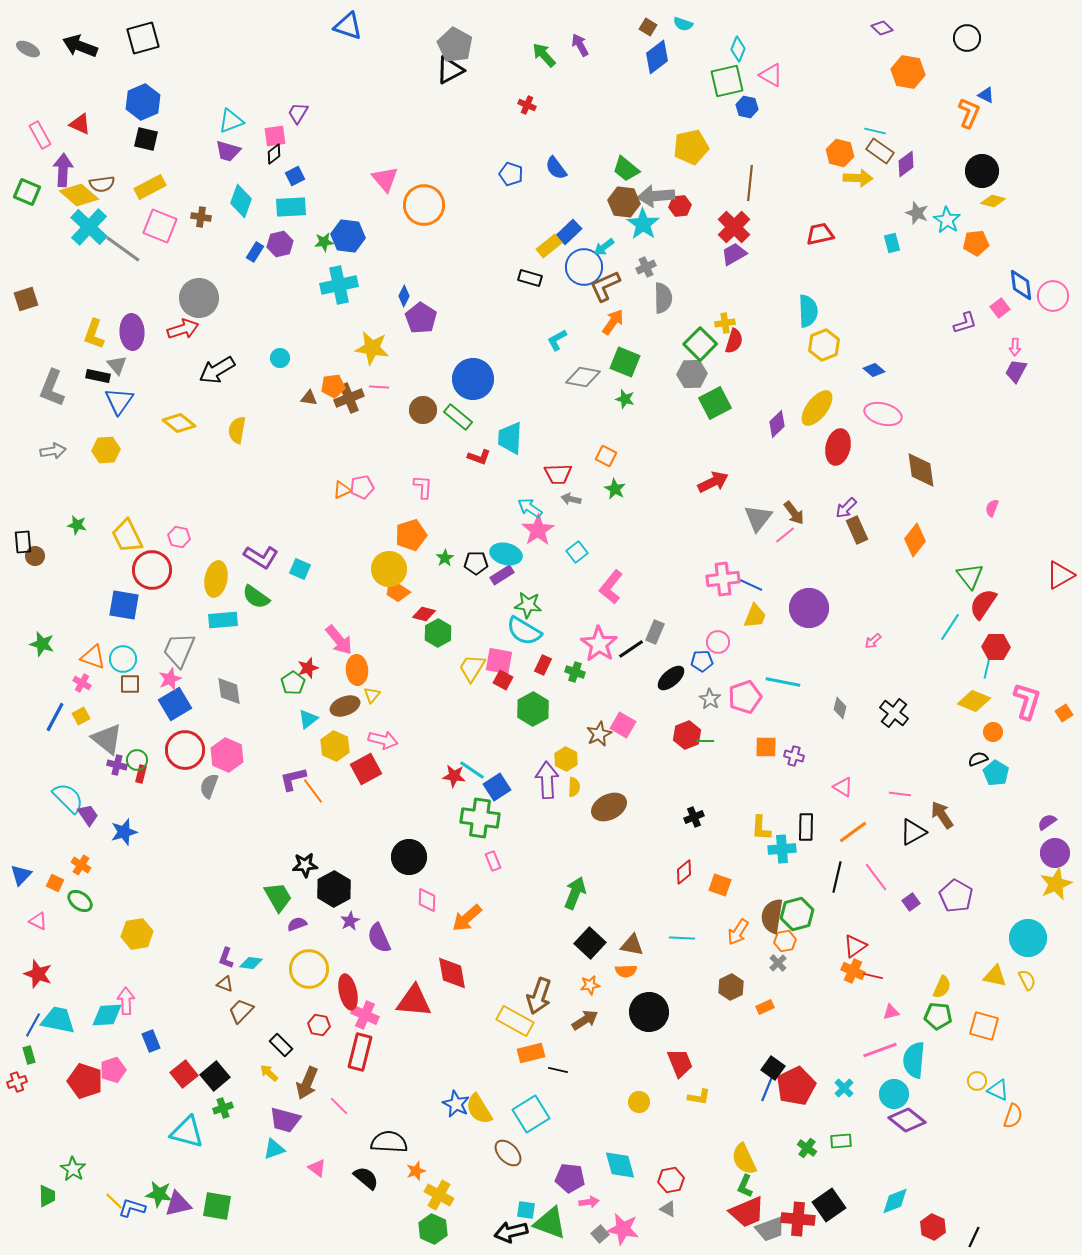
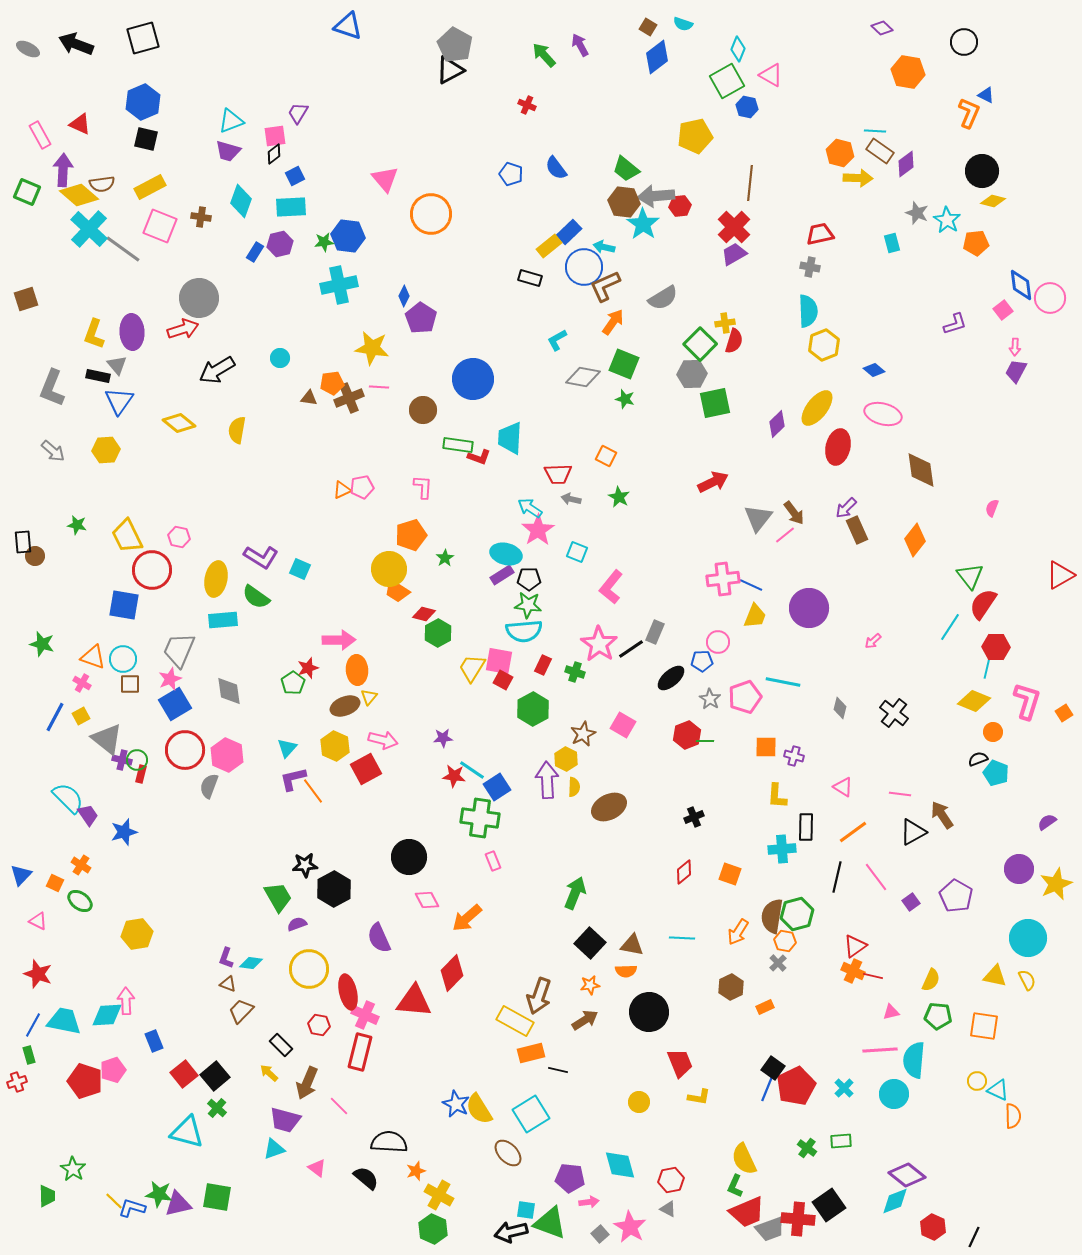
black circle at (967, 38): moved 3 px left, 4 px down
black arrow at (80, 46): moved 4 px left, 2 px up
green square at (727, 81): rotated 16 degrees counterclockwise
cyan line at (875, 131): rotated 10 degrees counterclockwise
yellow pentagon at (691, 147): moved 4 px right, 11 px up
orange circle at (424, 205): moved 7 px right, 9 px down
cyan cross at (89, 227): moved 2 px down
cyan arrow at (604, 247): rotated 50 degrees clockwise
gray cross at (646, 267): moved 164 px right; rotated 36 degrees clockwise
pink circle at (1053, 296): moved 3 px left, 2 px down
gray semicircle at (663, 298): rotated 60 degrees clockwise
pink square at (1000, 308): moved 3 px right, 2 px down
purple L-shape at (965, 323): moved 10 px left, 1 px down
green square at (625, 362): moved 1 px left, 2 px down
orange pentagon at (333, 386): moved 1 px left, 3 px up
green square at (715, 403): rotated 16 degrees clockwise
green rectangle at (458, 417): moved 28 px down; rotated 32 degrees counterclockwise
gray arrow at (53, 451): rotated 50 degrees clockwise
green star at (615, 489): moved 4 px right, 8 px down
cyan square at (577, 552): rotated 30 degrees counterclockwise
black pentagon at (476, 563): moved 53 px right, 16 px down
cyan semicircle at (524, 631): rotated 36 degrees counterclockwise
pink arrow at (339, 640): rotated 52 degrees counterclockwise
yellow triangle at (372, 695): moved 3 px left, 2 px down
cyan triangle at (308, 719): moved 21 px left, 29 px down; rotated 10 degrees counterclockwise
brown star at (599, 734): moved 16 px left
purple cross at (117, 765): moved 5 px right, 5 px up
cyan pentagon at (996, 773): rotated 10 degrees counterclockwise
yellow L-shape at (761, 828): moved 16 px right, 32 px up
purple circle at (1055, 853): moved 36 px left, 16 px down
orange square at (720, 885): moved 10 px right, 11 px up
pink diamond at (427, 900): rotated 30 degrees counterclockwise
purple star at (350, 921): moved 93 px right, 183 px up; rotated 24 degrees clockwise
orange hexagon at (785, 941): rotated 20 degrees clockwise
red diamond at (452, 973): rotated 54 degrees clockwise
brown triangle at (225, 984): moved 3 px right
yellow semicircle at (942, 987): moved 11 px left, 7 px up
cyan trapezoid at (58, 1020): moved 6 px right, 1 px down
orange square at (984, 1026): rotated 8 degrees counterclockwise
blue rectangle at (151, 1041): moved 3 px right
pink line at (880, 1050): rotated 16 degrees clockwise
green cross at (223, 1108): moved 6 px left; rotated 30 degrees counterclockwise
orange semicircle at (1013, 1116): rotated 20 degrees counterclockwise
purple diamond at (907, 1120): moved 55 px down
green L-shape at (745, 1186): moved 10 px left
green square at (217, 1206): moved 9 px up
pink star at (623, 1229): moved 7 px right, 2 px up; rotated 20 degrees clockwise
